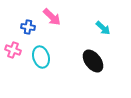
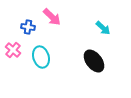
pink cross: rotated 21 degrees clockwise
black ellipse: moved 1 px right
